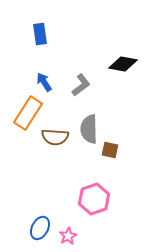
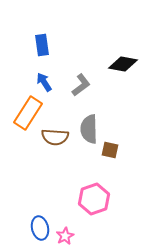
blue rectangle: moved 2 px right, 11 px down
blue ellipse: rotated 40 degrees counterclockwise
pink star: moved 3 px left
